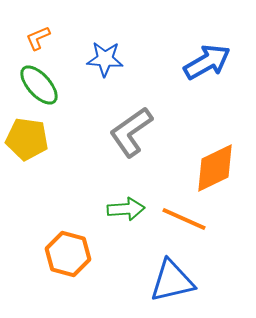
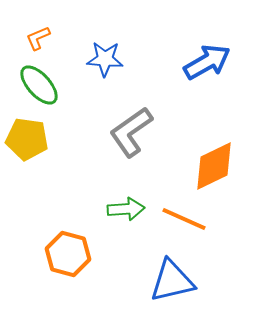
orange diamond: moved 1 px left, 2 px up
